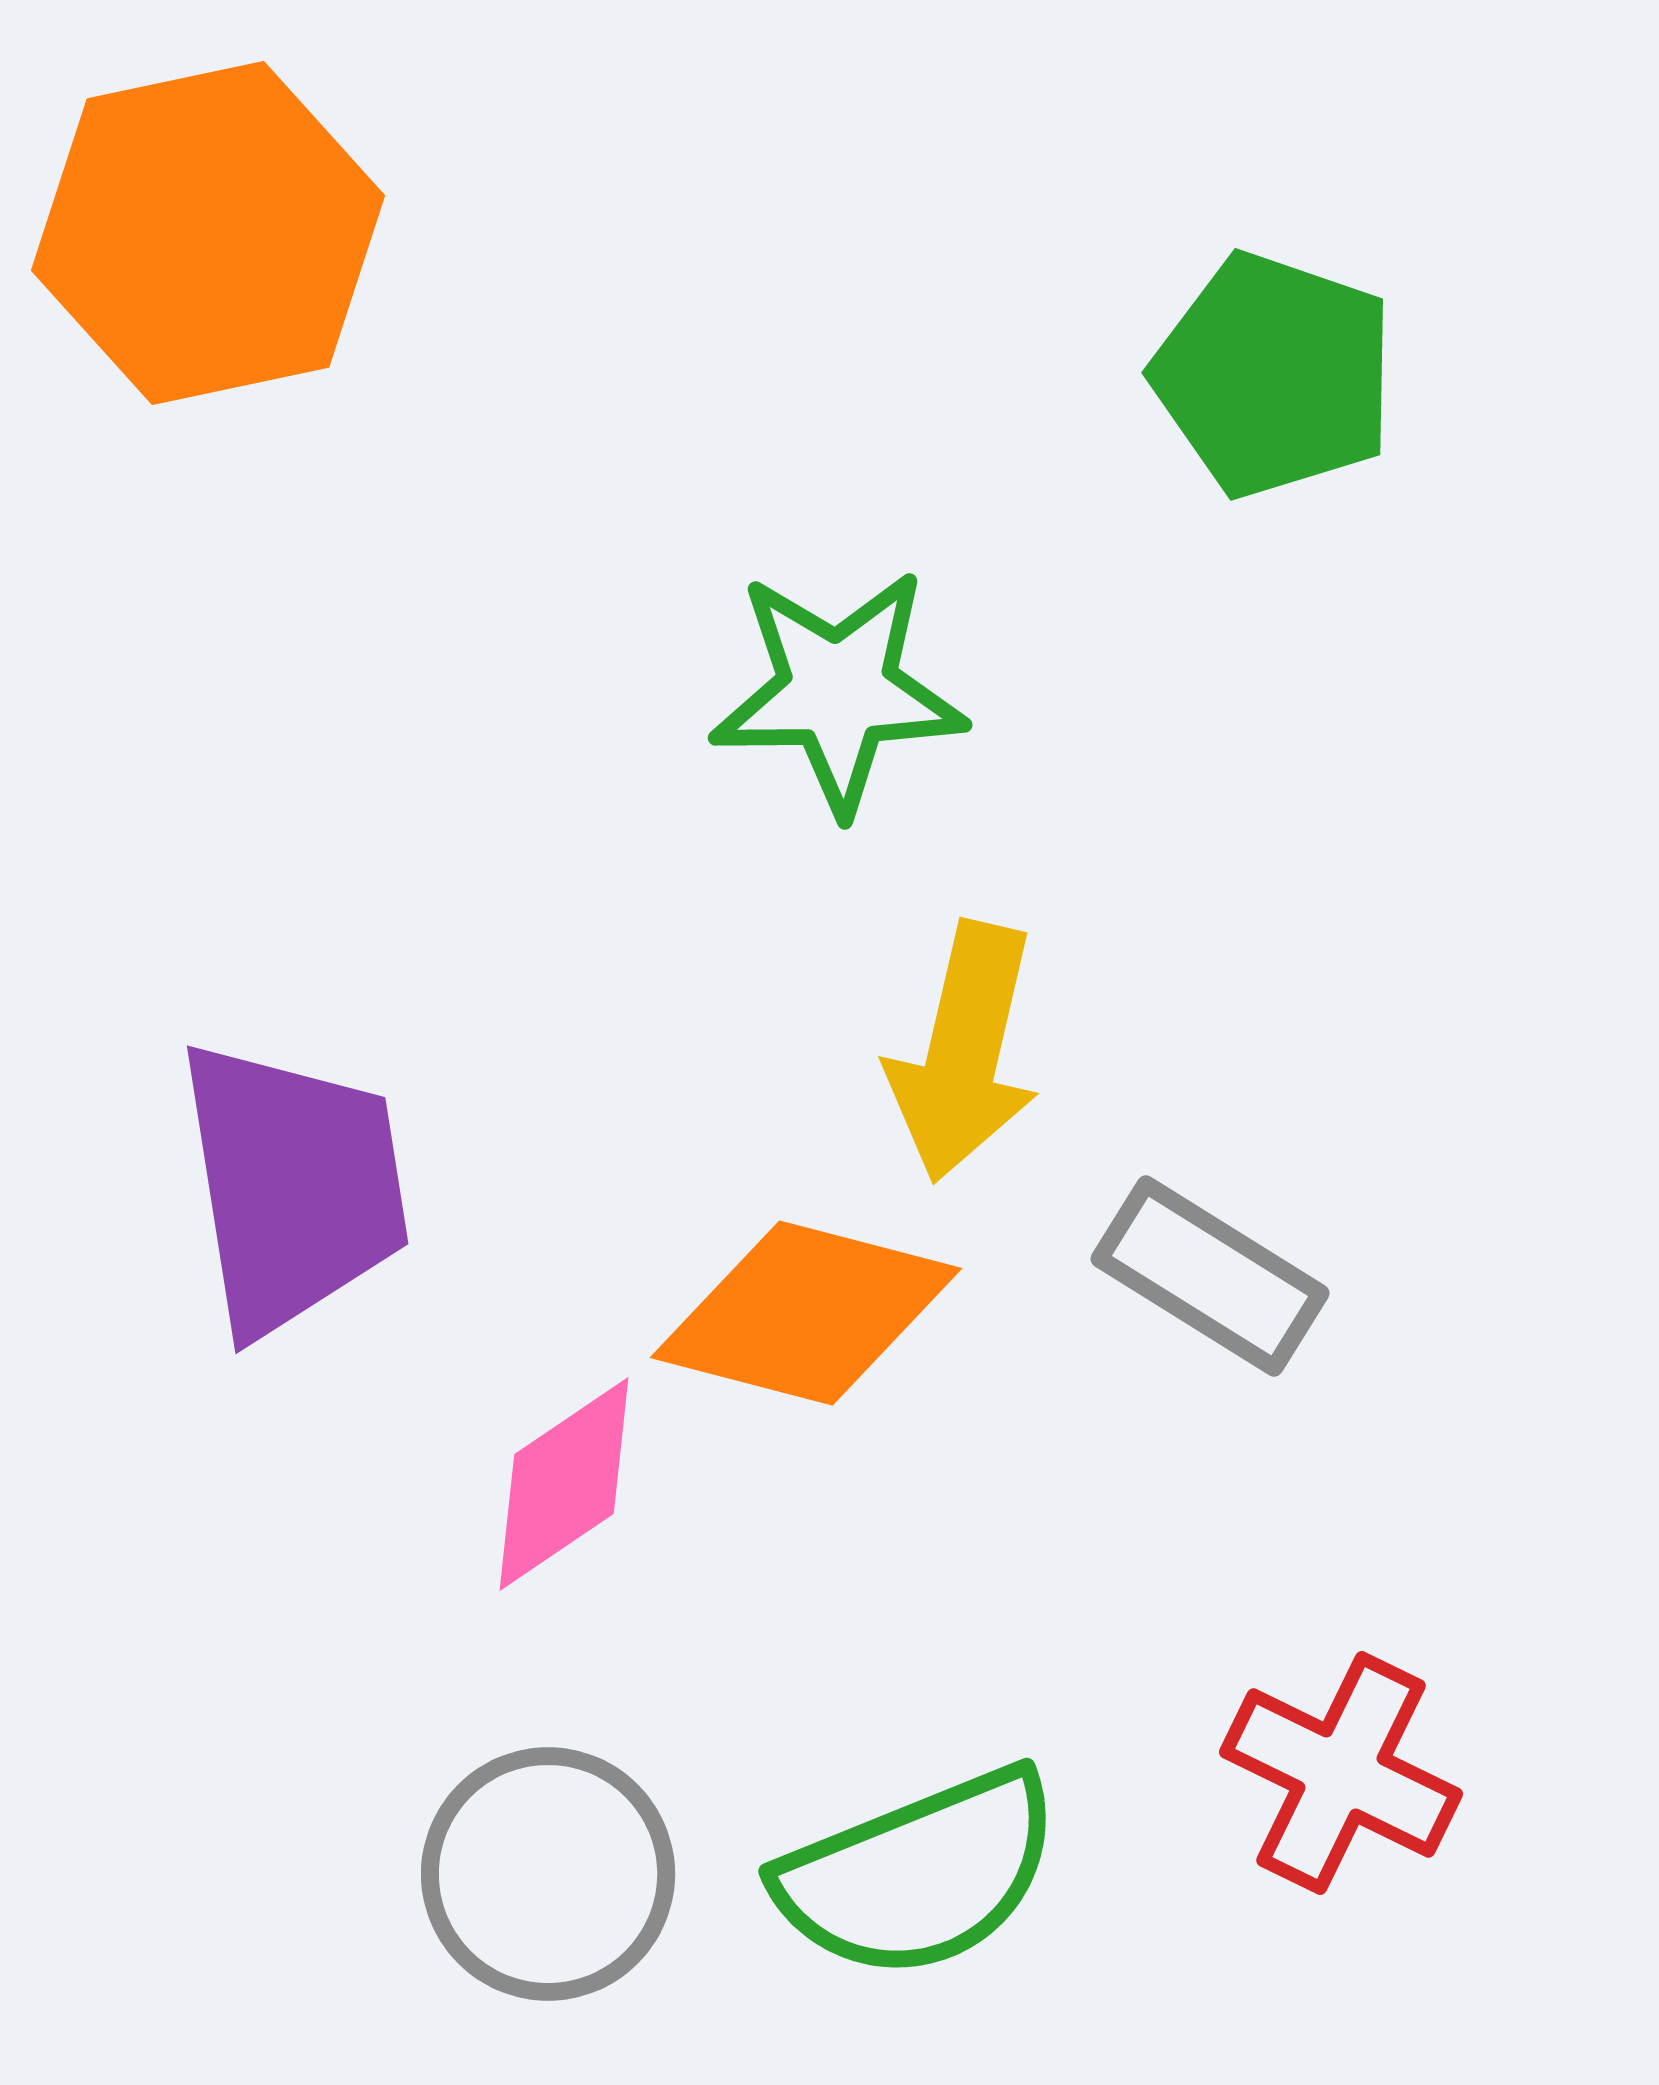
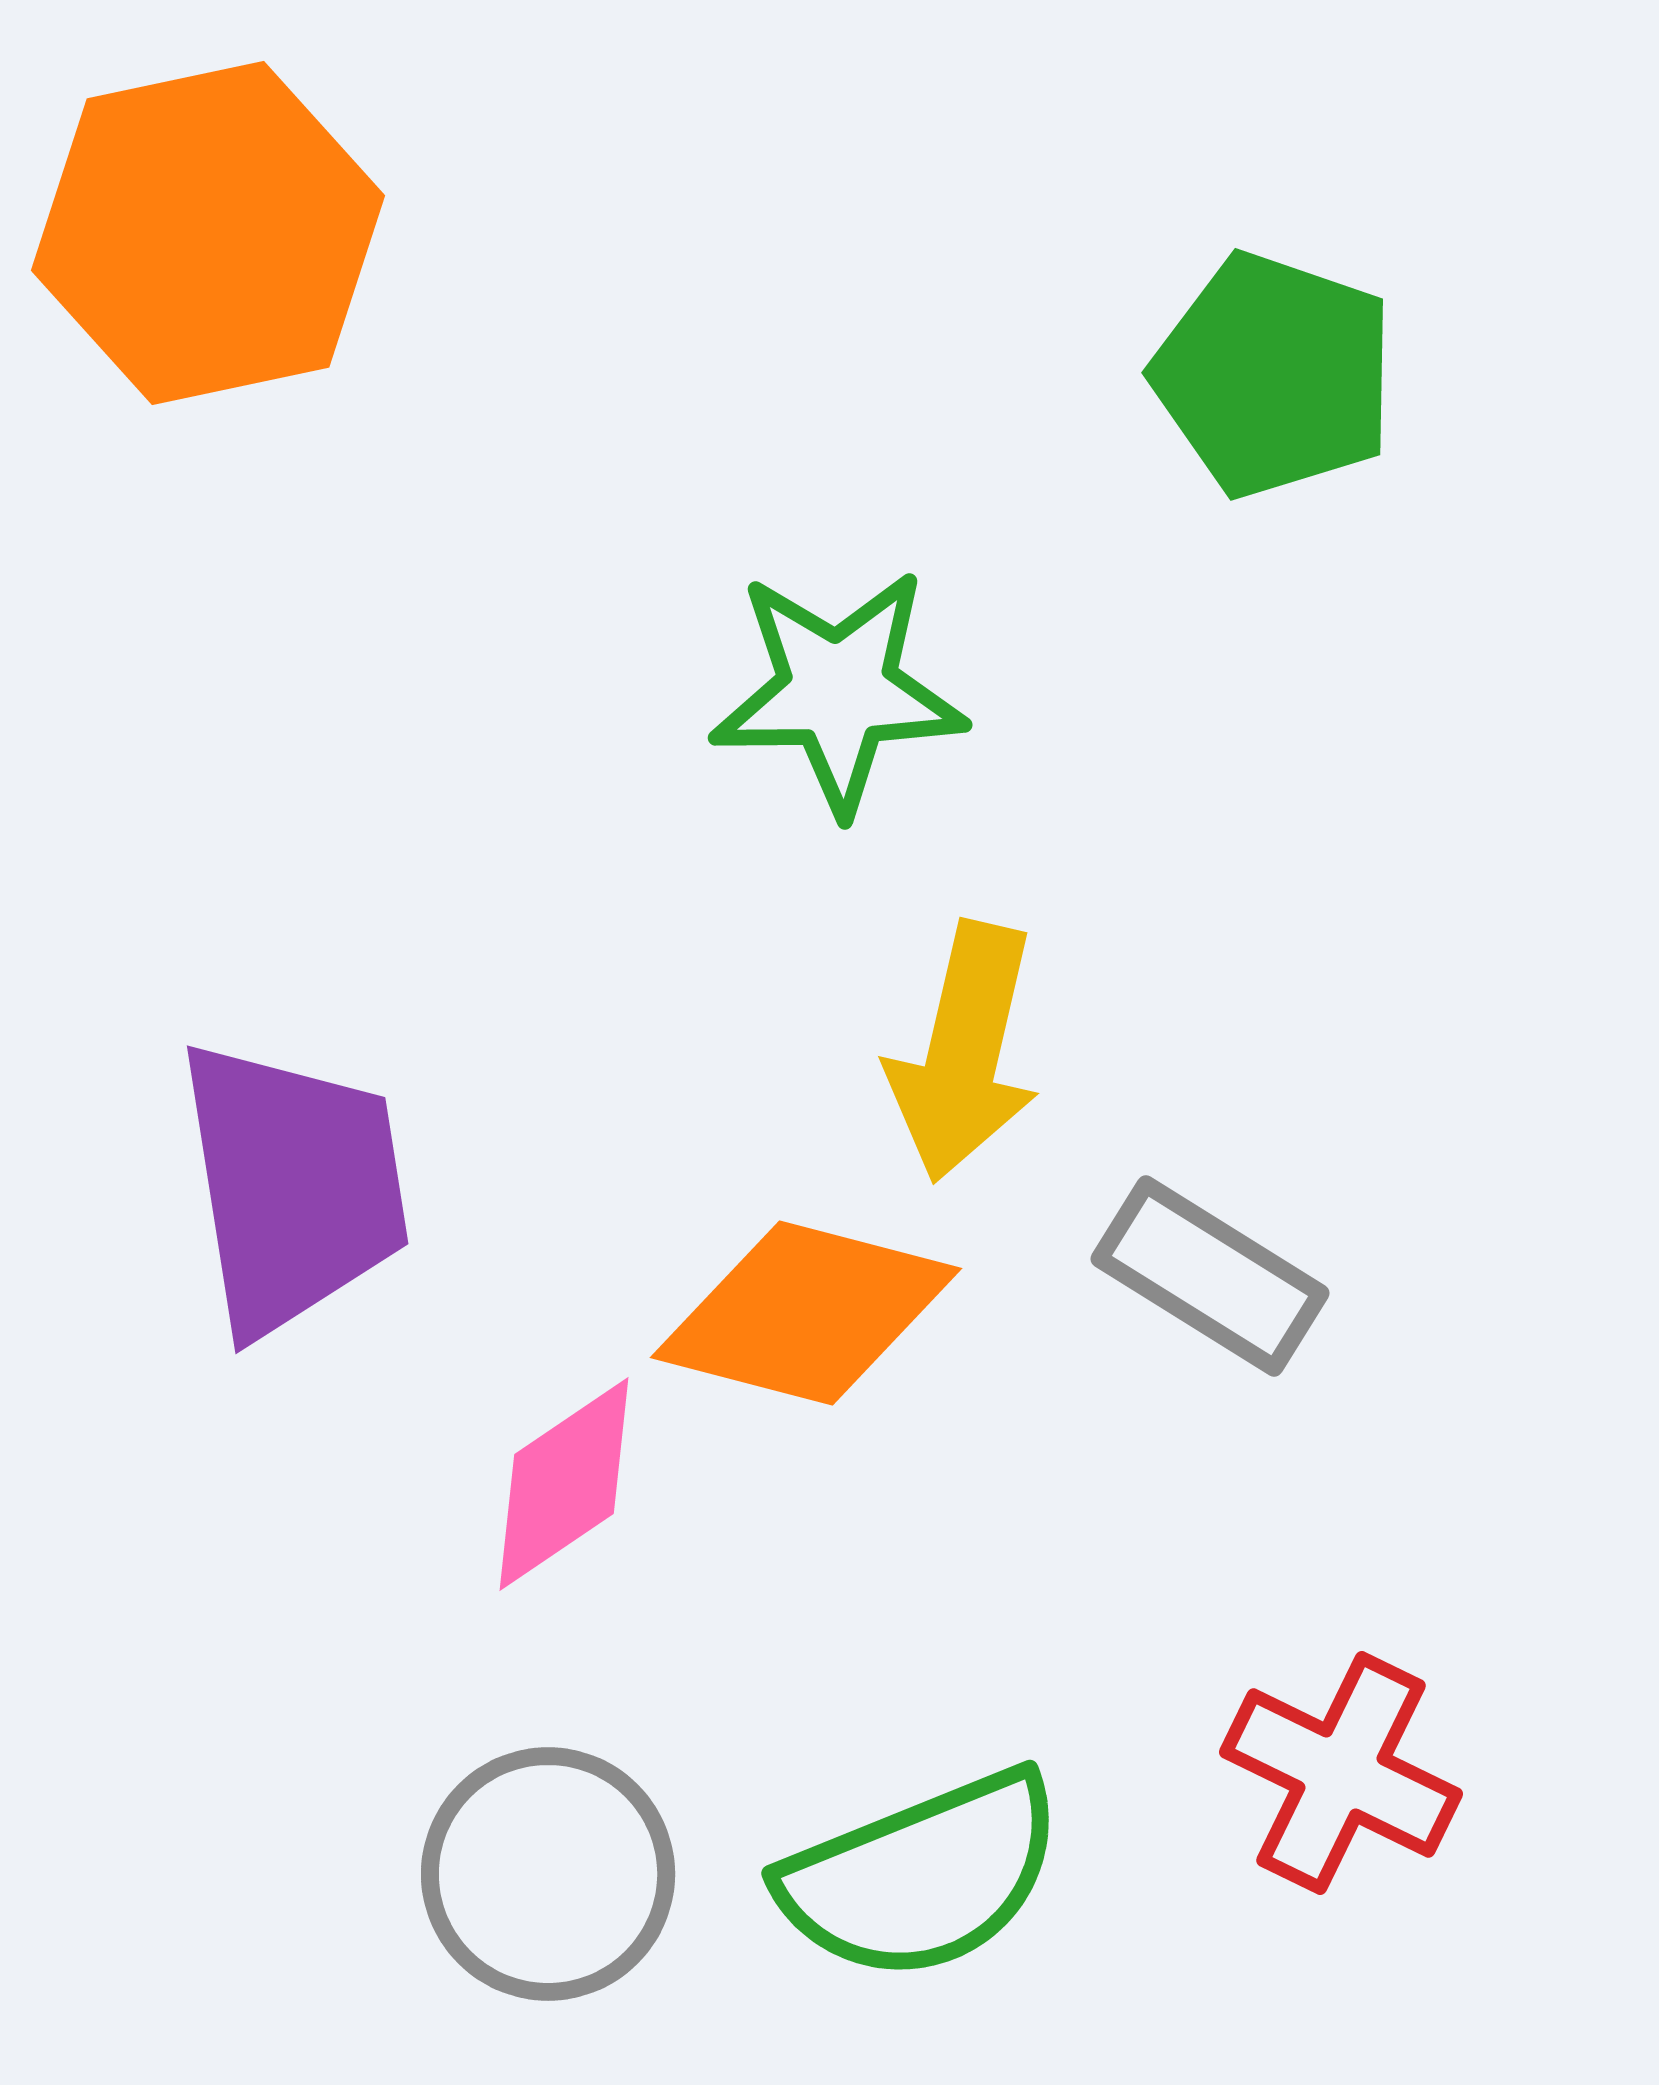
green semicircle: moved 3 px right, 2 px down
